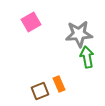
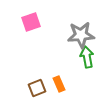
pink square: rotated 12 degrees clockwise
gray star: moved 2 px right, 1 px down
brown square: moved 3 px left, 3 px up
